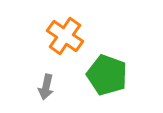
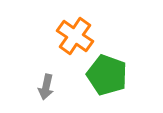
orange cross: moved 10 px right
